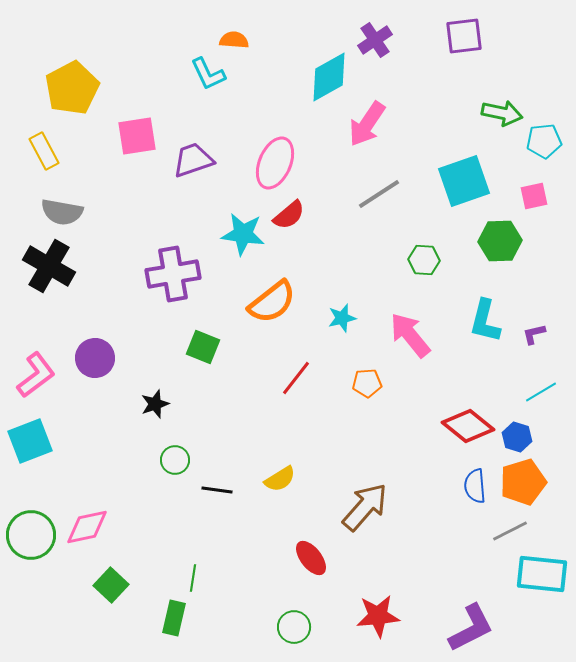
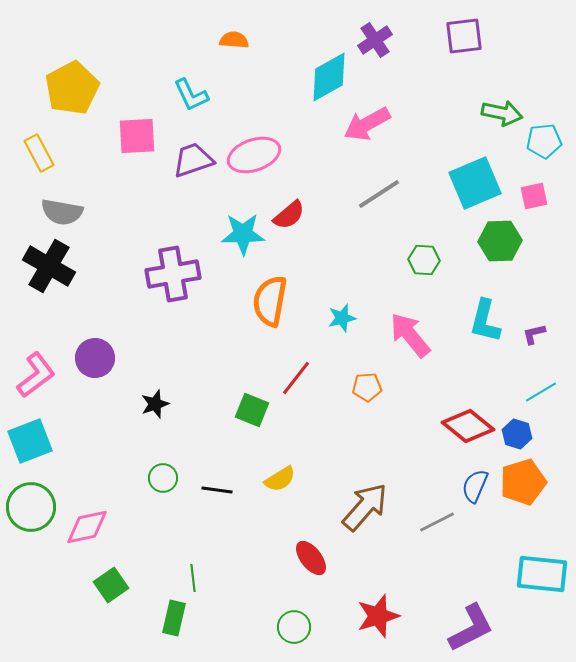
cyan L-shape at (208, 74): moved 17 px left, 21 px down
pink arrow at (367, 124): rotated 27 degrees clockwise
pink square at (137, 136): rotated 6 degrees clockwise
yellow rectangle at (44, 151): moved 5 px left, 2 px down
pink ellipse at (275, 163): moved 21 px left, 8 px up; rotated 48 degrees clockwise
cyan square at (464, 181): moved 11 px right, 2 px down; rotated 4 degrees counterclockwise
cyan star at (243, 234): rotated 9 degrees counterclockwise
orange semicircle at (272, 302): moved 2 px left, 1 px up; rotated 138 degrees clockwise
green square at (203, 347): moved 49 px right, 63 px down
orange pentagon at (367, 383): moved 4 px down
blue hexagon at (517, 437): moved 3 px up
green circle at (175, 460): moved 12 px left, 18 px down
blue semicircle at (475, 486): rotated 28 degrees clockwise
gray line at (510, 531): moved 73 px left, 9 px up
green circle at (31, 535): moved 28 px up
green line at (193, 578): rotated 16 degrees counterclockwise
green square at (111, 585): rotated 12 degrees clockwise
red star at (378, 616): rotated 12 degrees counterclockwise
